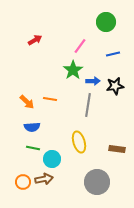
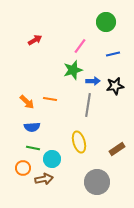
green star: rotated 18 degrees clockwise
brown rectangle: rotated 42 degrees counterclockwise
orange circle: moved 14 px up
